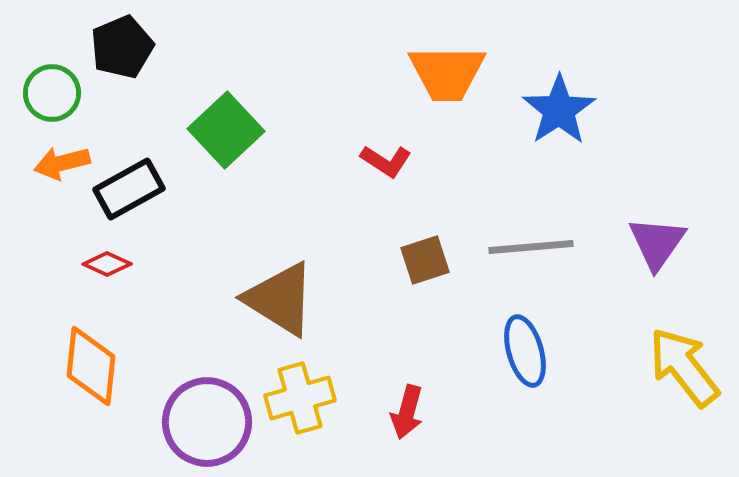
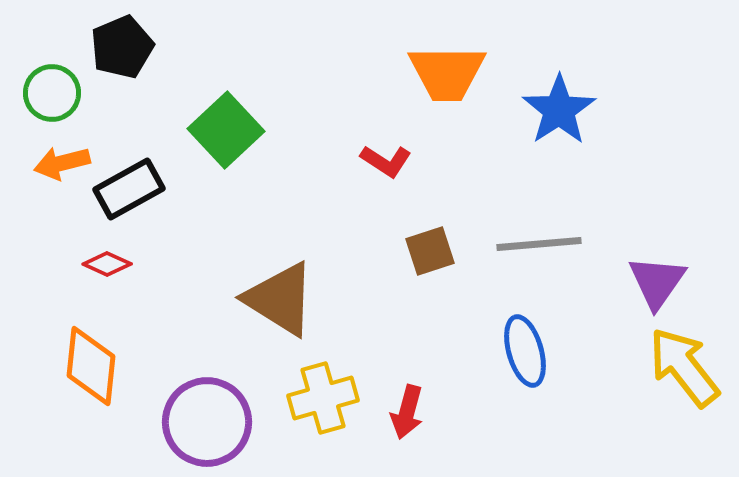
purple triangle: moved 39 px down
gray line: moved 8 px right, 3 px up
brown square: moved 5 px right, 9 px up
yellow cross: moved 23 px right
